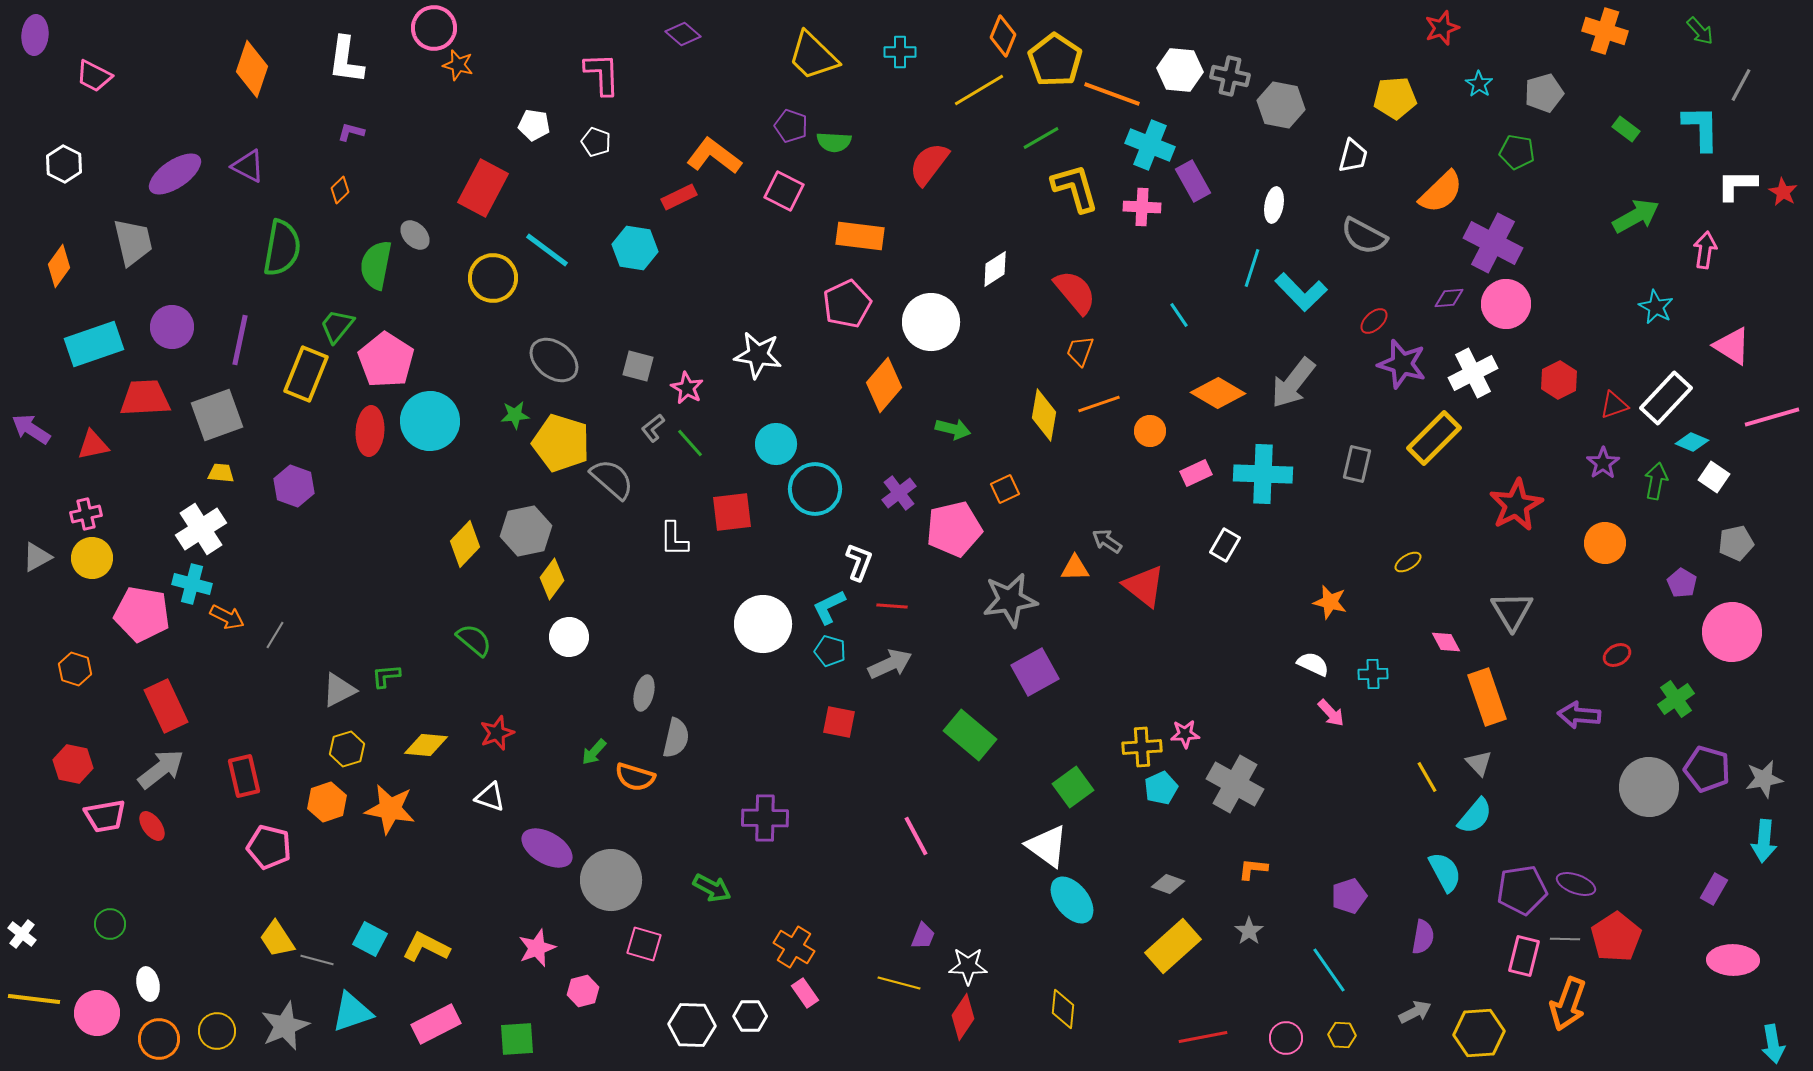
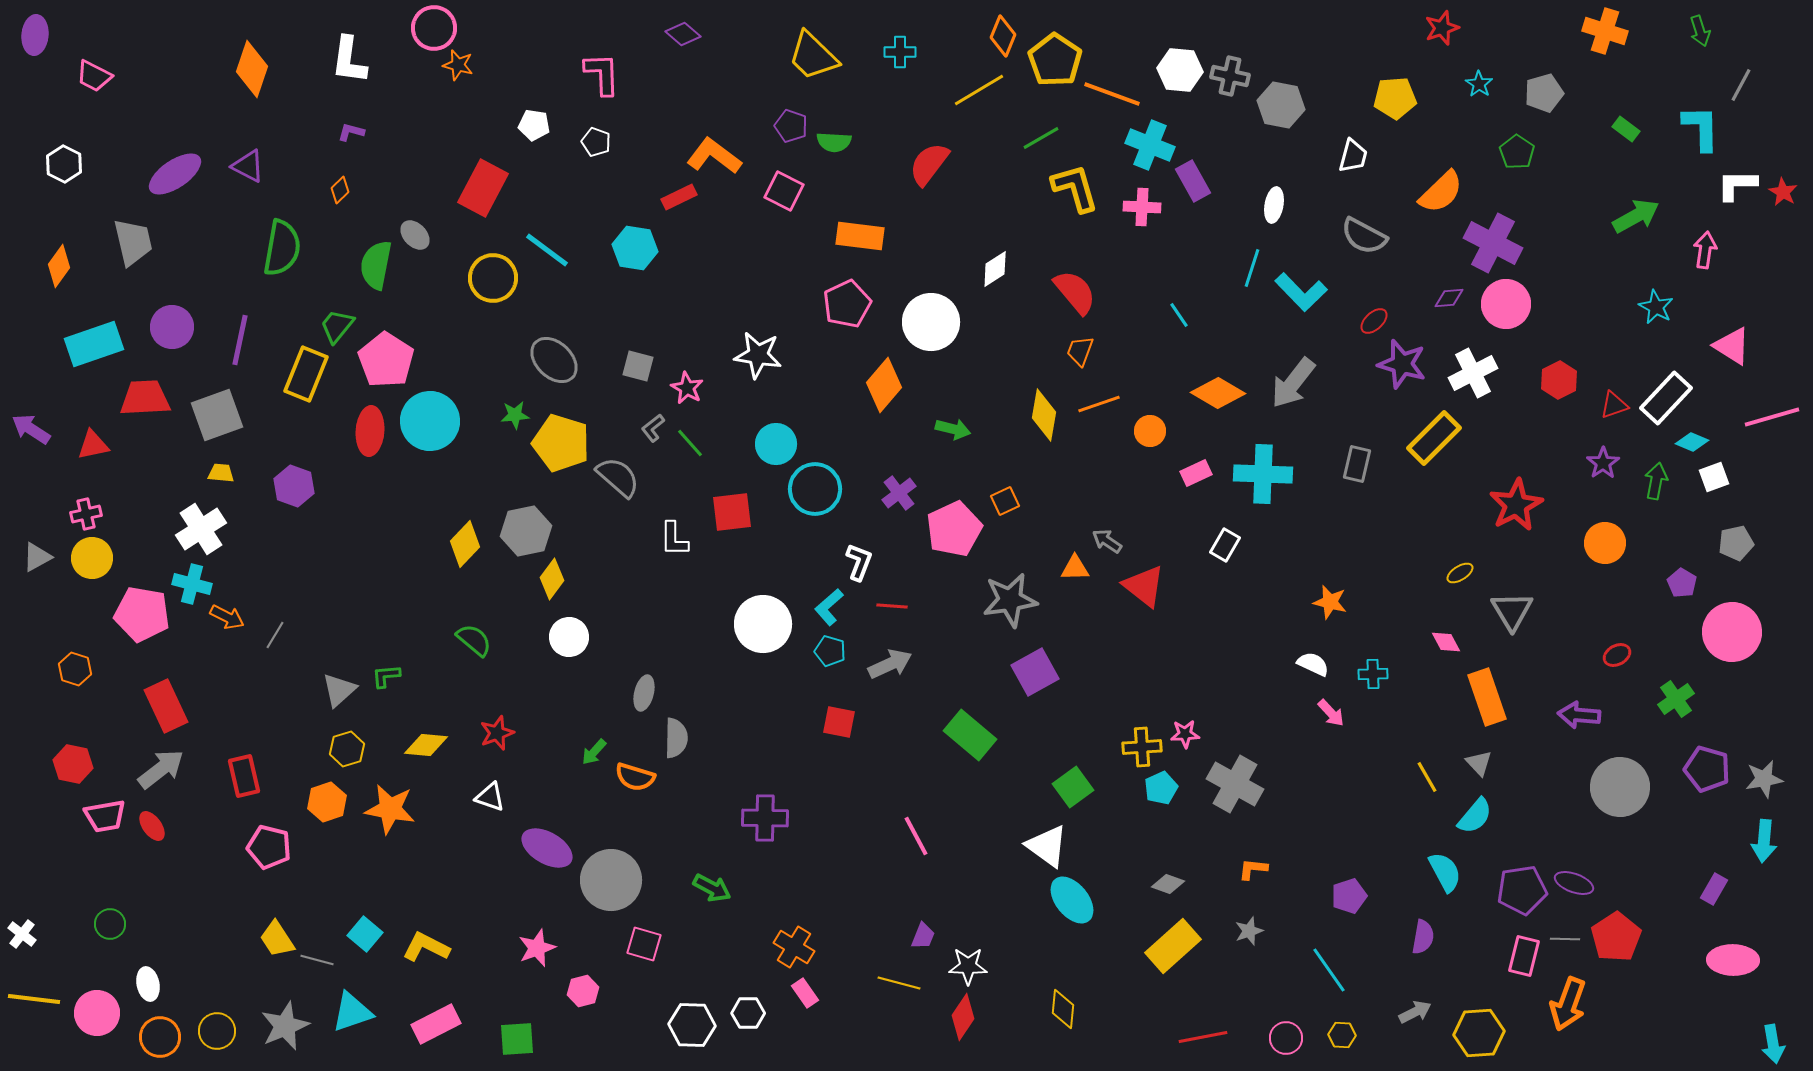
green arrow at (1700, 31): rotated 24 degrees clockwise
white L-shape at (346, 60): moved 3 px right
green pentagon at (1517, 152): rotated 24 degrees clockwise
gray ellipse at (554, 360): rotated 6 degrees clockwise
white square at (1714, 477): rotated 36 degrees clockwise
gray semicircle at (612, 479): moved 6 px right, 2 px up
orange square at (1005, 489): moved 12 px down
pink pentagon at (954, 529): rotated 12 degrees counterclockwise
yellow ellipse at (1408, 562): moved 52 px right, 11 px down
cyan L-shape at (829, 607): rotated 15 degrees counterclockwise
gray triangle at (339, 690): rotated 15 degrees counterclockwise
gray semicircle at (676, 738): rotated 12 degrees counterclockwise
gray circle at (1649, 787): moved 29 px left
purple ellipse at (1576, 884): moved 2 px left, 1 px up
gray star at (1249, 931): rotated 16 degrees clockwise
cyan square at (370, 939): moved 5 px left, 5 px up; rotated 12 degrees clockwise
white hexagon at (750, 1016): moved 2 px left, 3 px up
orange circle at (159, 1039): moved 1 px right, 2 px up
